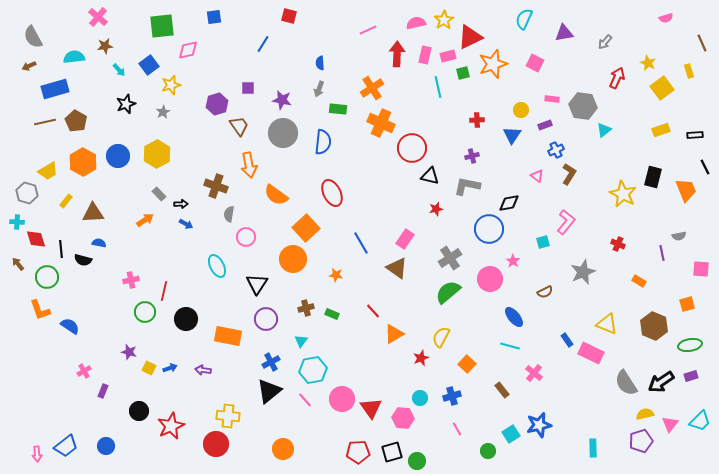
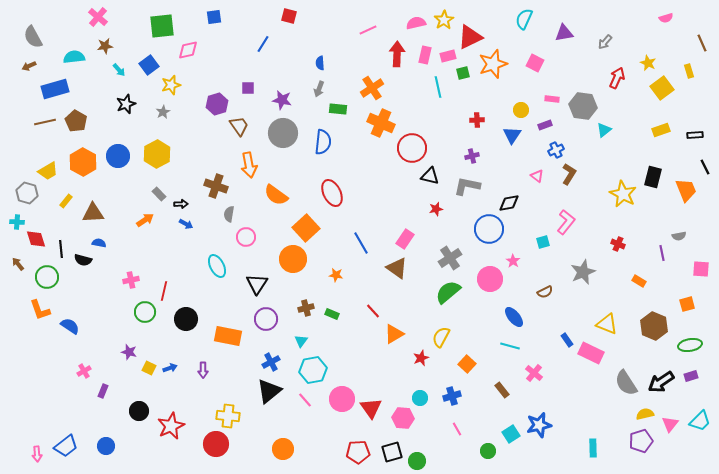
purple arrow at (203, 370): rotated 98 degrees counterclockwise
